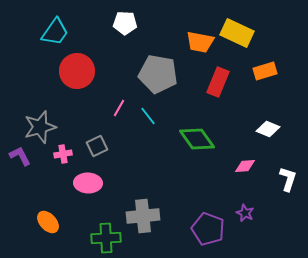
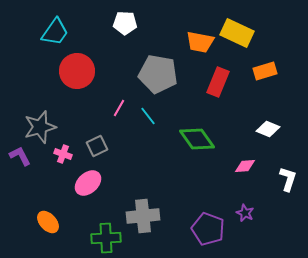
pink cross: rotated 30 degrees clockwise
pink ellipse: rotated 44 degrees counterclockwise
